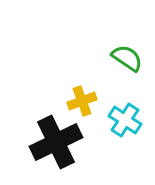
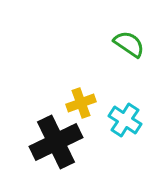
green semicircle: moved 2 px right, 14 px up
yellow cross: moved 1 px left, 2 px down
